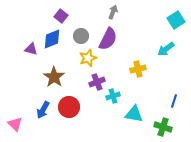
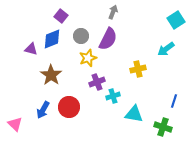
brown star: moved 3 px left, 2 px up
